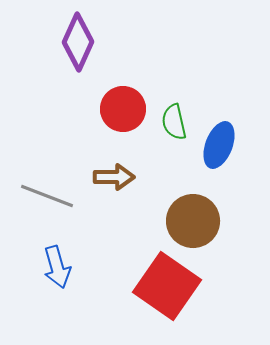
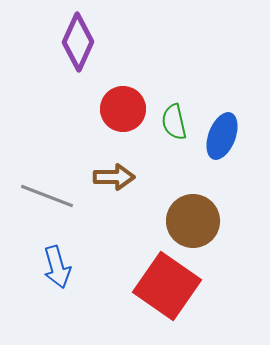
blue ellipse: moved 3 px right, 9 px up
